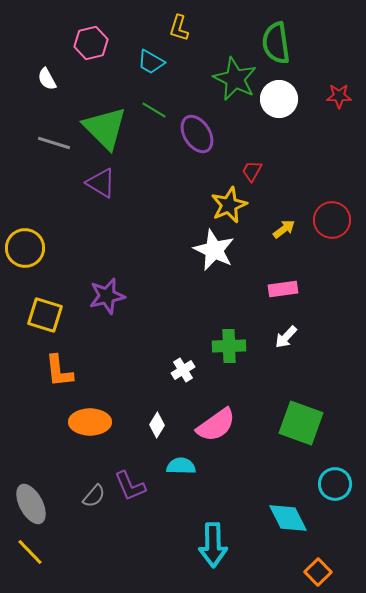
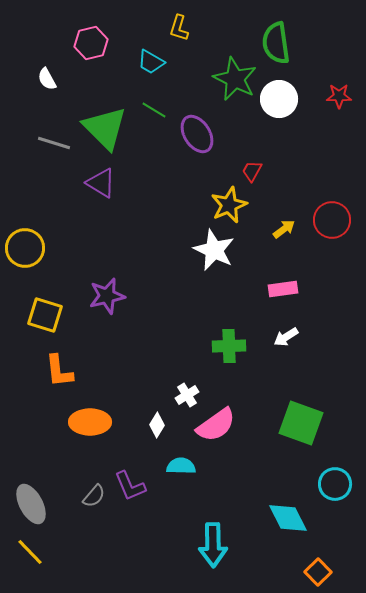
white arrow: rotated 15 degrees clockwise
white cross: moved 4 px right, 25 px down
